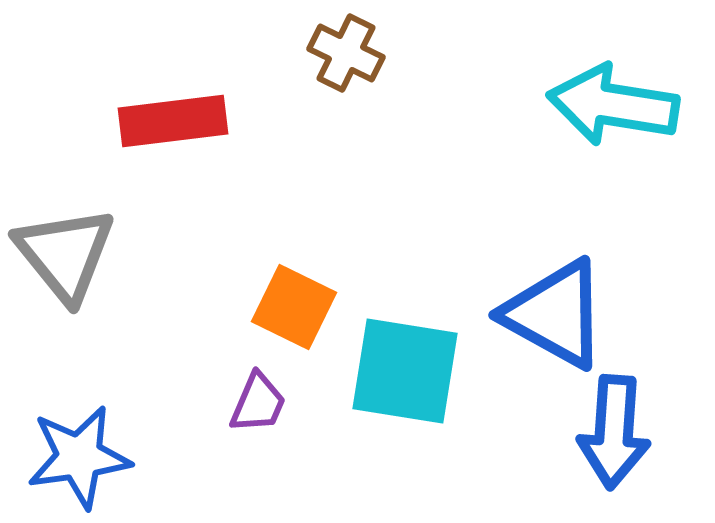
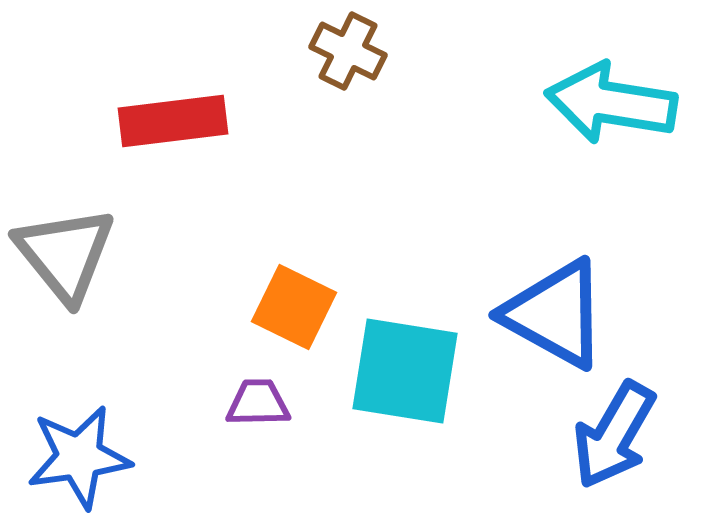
brown cross: moved 2 px right, 2 px up
cyan arrow: moved 2 px left, 2 px up
purple trapezoid: rotated 114 degrees counterclockwise
blue arrow: moved 3 px down; rotated 26 degrees clockwise
